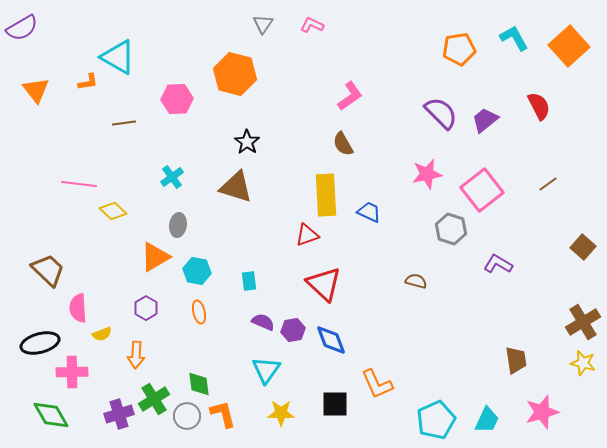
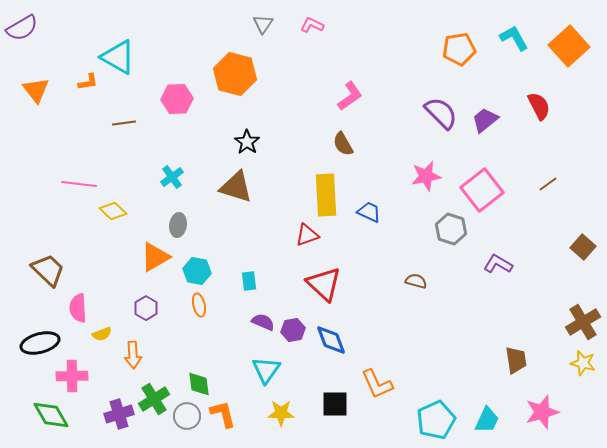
pink star at (427, 174): moved 1 px left, 2 px down
orange ellipse at (199, 312): moved 7 px up
orange arrow at (136, 355): moved 3 px left; rotated 8 degrees counterclockwise
pink cross at (72, 372): moved 4 px down
